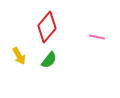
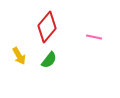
pink line: moved 3 px left
